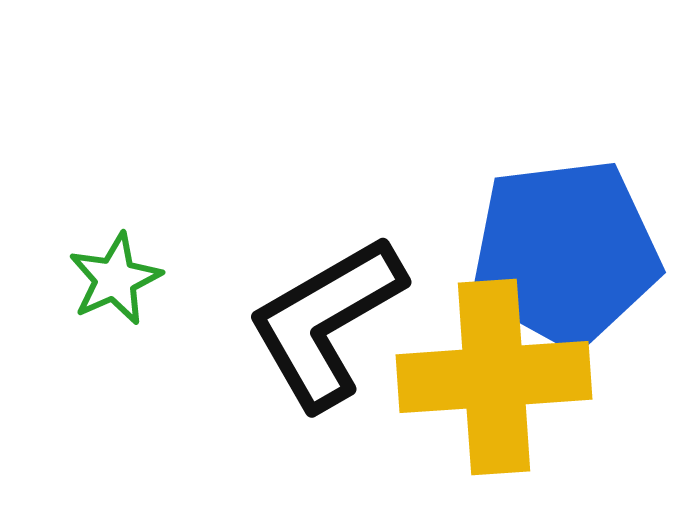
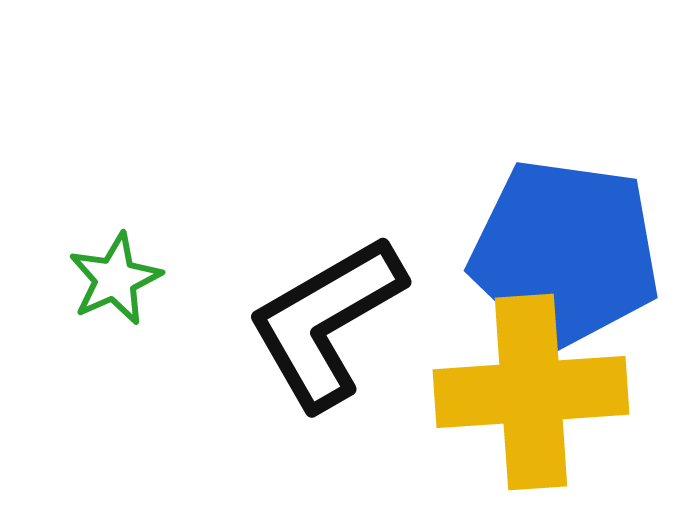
blue pentagon: rotated 15 degrees clockwise
yellow cross: moved 37 px right, 15 px down
